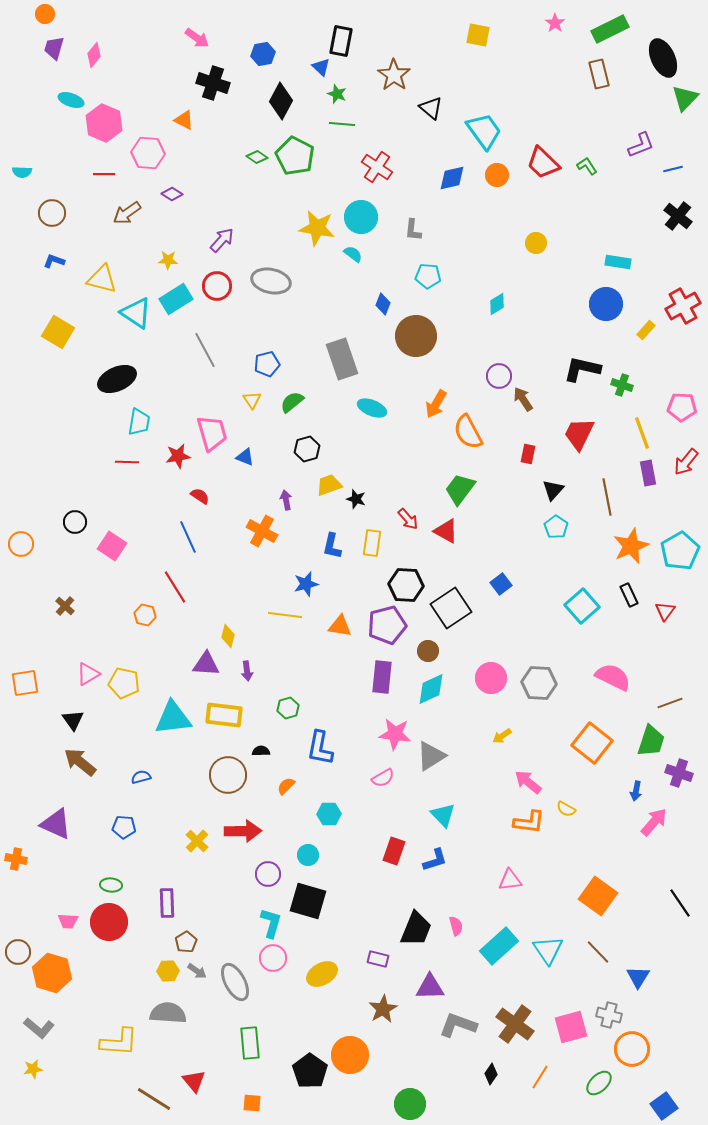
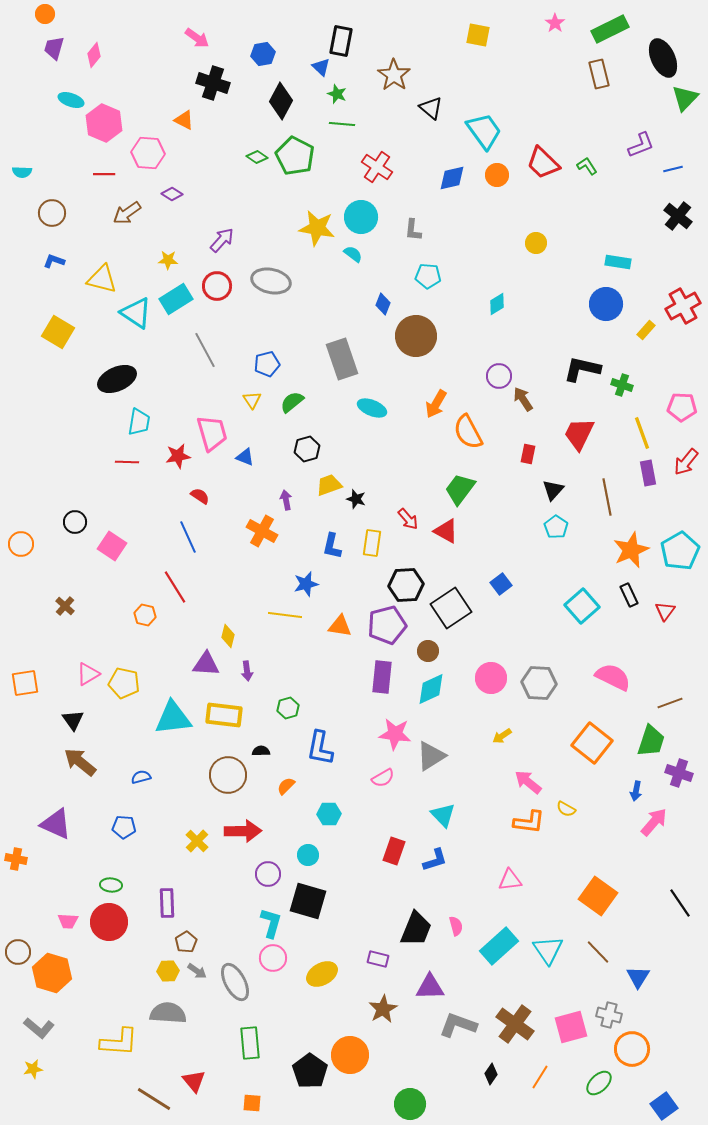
orange star at (631, 546): moved 4 px down
black hexagon at (406, 585): rotated 8 degrees counterclockwise
